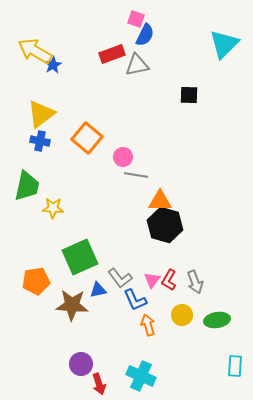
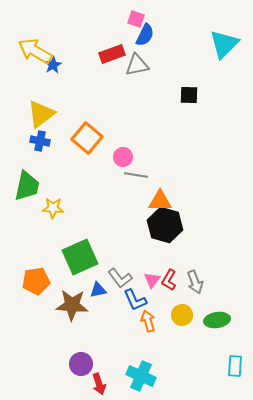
orange arrow: moved 4 px up
